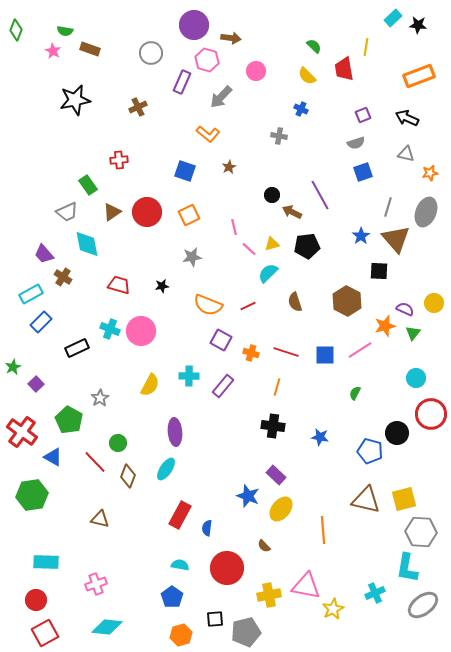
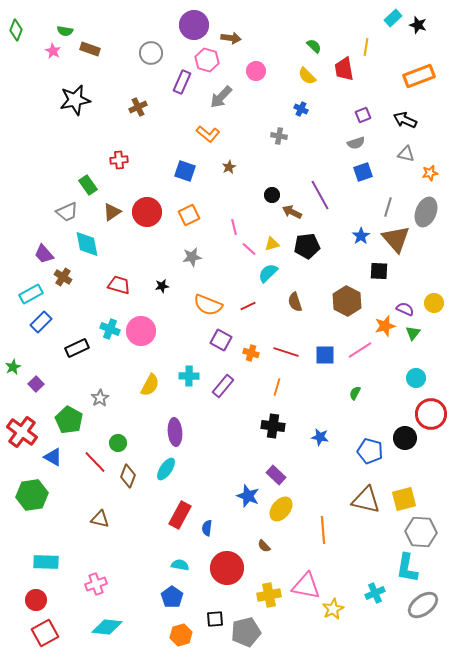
black star at (418, 25): rotated 12 degrees clockwise
black arrow at (407, 118): moved 2 px left, 2 px down
black circle at (397, 433): moved 8 px right, 5 px down
